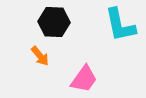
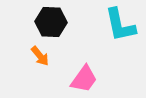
black hexagon: moved 3 px left
